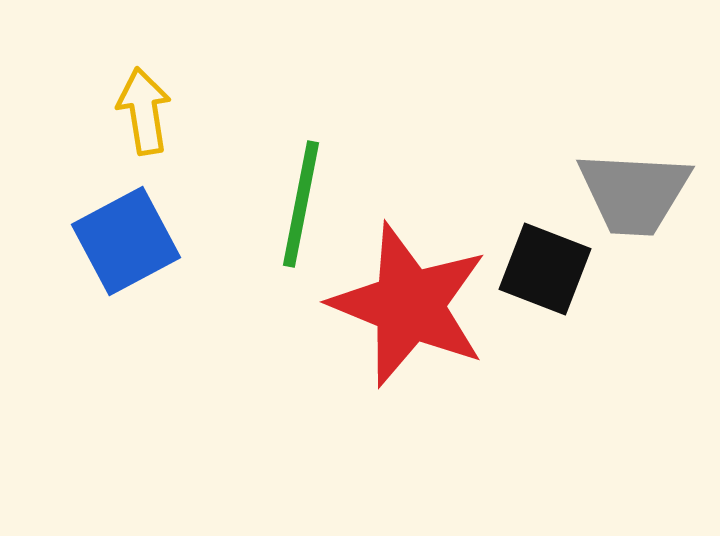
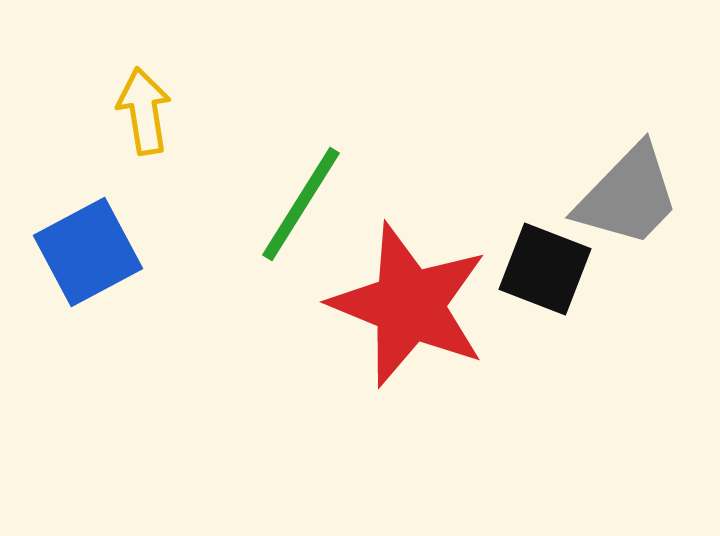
gray trapezoid: moved 6 px left, 3 px down; rotated 49 degrees counterclockwise
green line: rotated 21 degrees clockwise
blue square: moved 38 px left, 11 px down
